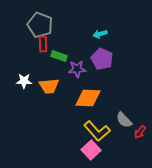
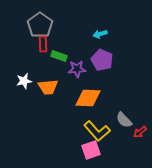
gray pentagon: rotated 15 degrees clockwise
purple pentagon: moved 1 px down
white star: rotated 14 degrees counterclockwise
orange trapezoid: moved 1 px left, 1 px down
red arrow: rotated 16 degrees clockwise
pink square: rotated 24 degrees clockwise
